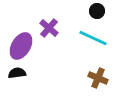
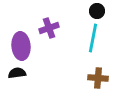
purple cross: rotated 30 degrees clockwise
cyan line: rotated 76 degrees clockwise
purple ellipse: rotated 36 degrees counterclockwise
brown cross: rotated 18 degrees counterclockwise
